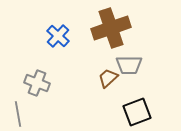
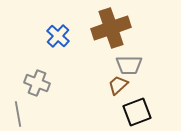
brown trapezoid: moved 10 px right, 7 px down
